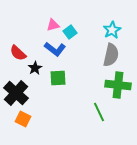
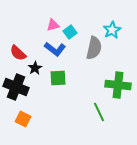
gray semicircle: moved 17 px left, 7 px up
black cross: moved 6 px up; rotated 20 degrees counterclockwise
